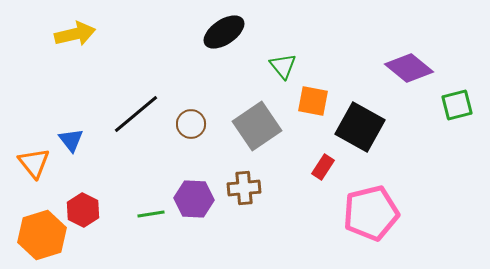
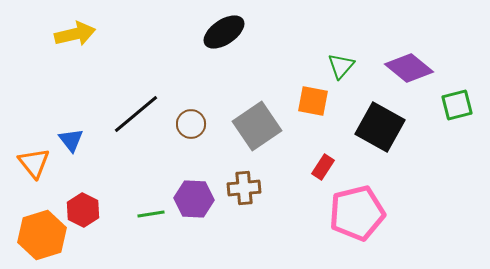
green triangle: moved 58 px right; rotated 20 degrees clockwise
black square: moved 20 px right
pink pentagon: moved 14 px left
